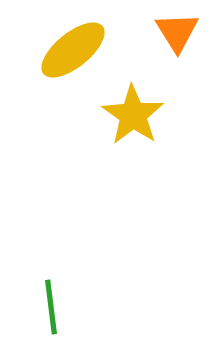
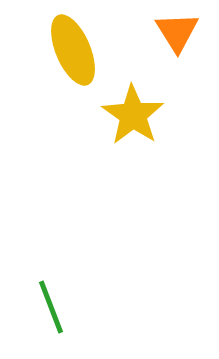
yellow ellipse: rotated 74 degrees counterclockwise
green line: rotated 14 degrees counterclockwise
